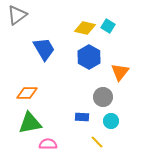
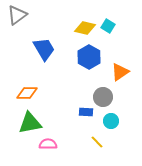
orange triangle: rotated 18 degrees clockwise
blue rectangle: moved 4 px right, 5 px up
